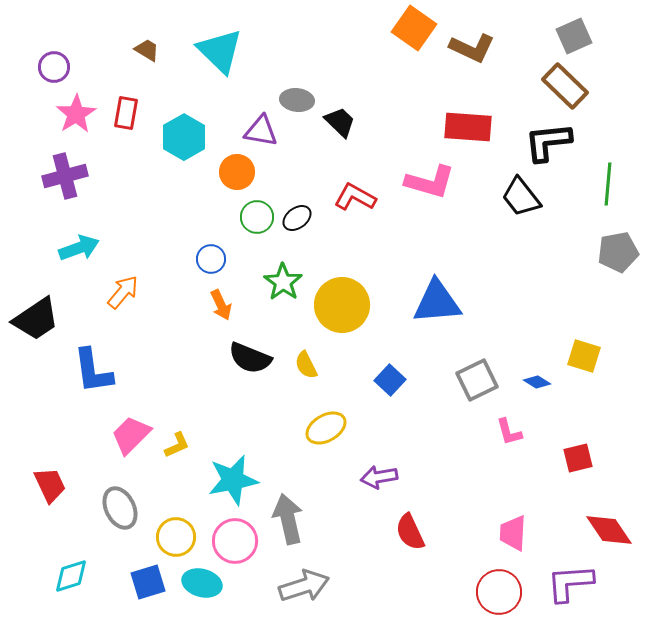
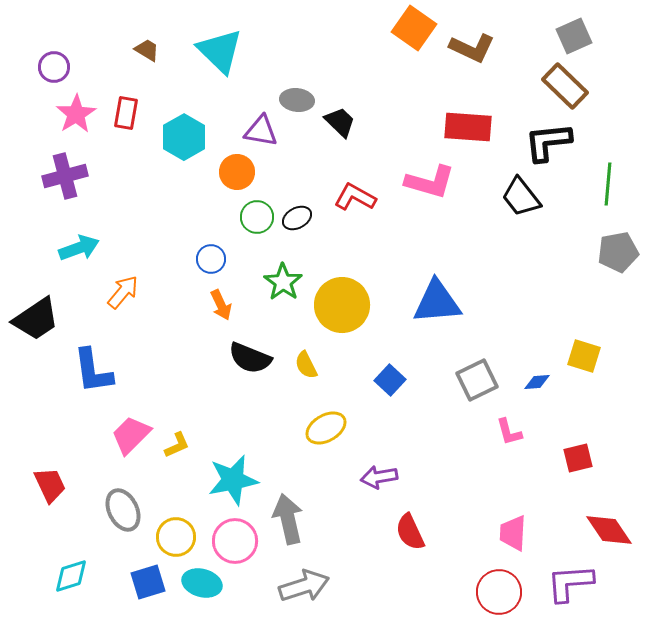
black ellipse at (297, 218): rotated 8 degrees clockwise
blue diamond at (537, 382): rotated 36 degrees counterclockwise
gray ellipse at (120, 508): moved 3 px right, 2 px down
